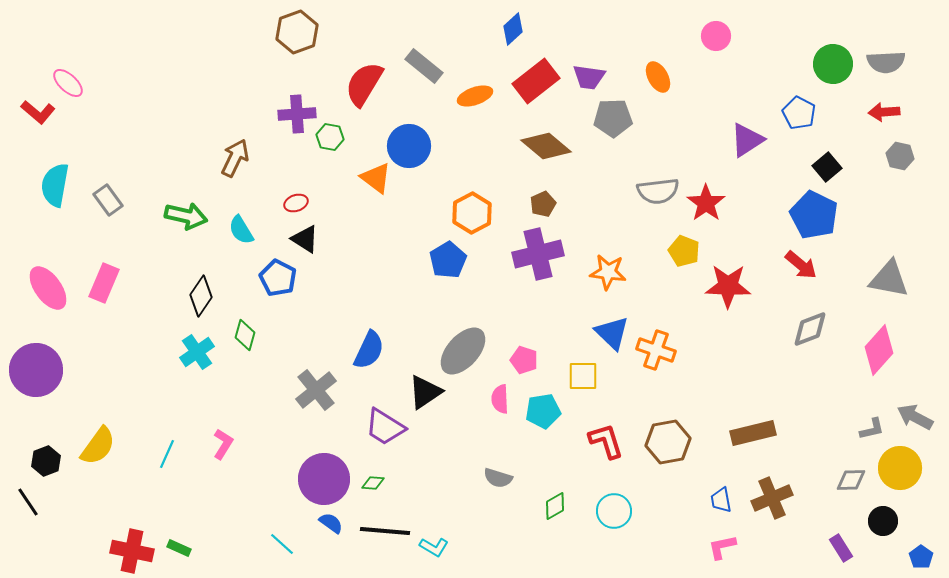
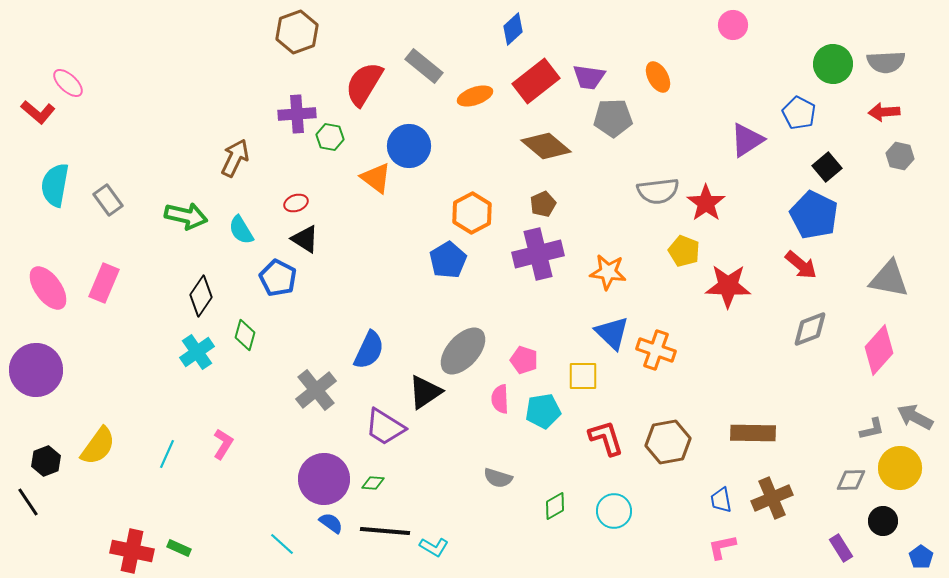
pink circle at (716, 36): moved 17 px right, 11 px up
brown rectangle at (753, 433): rotated 15 degrees clockwise
red L-shape at (606, 441): moved 3 px up
